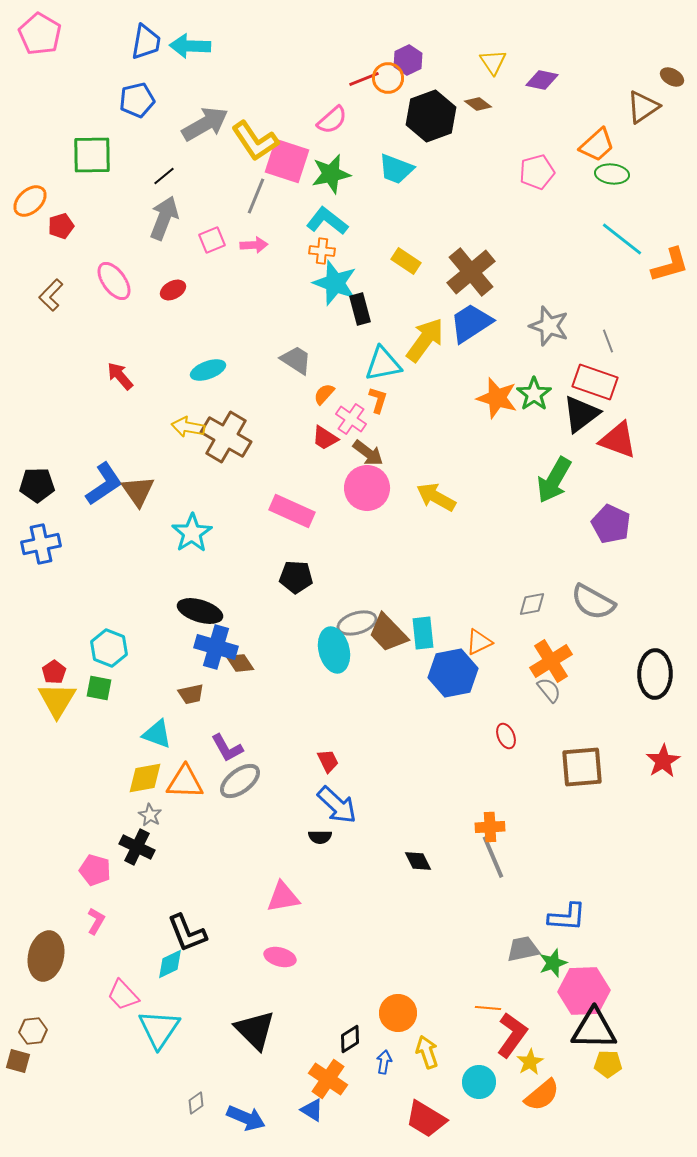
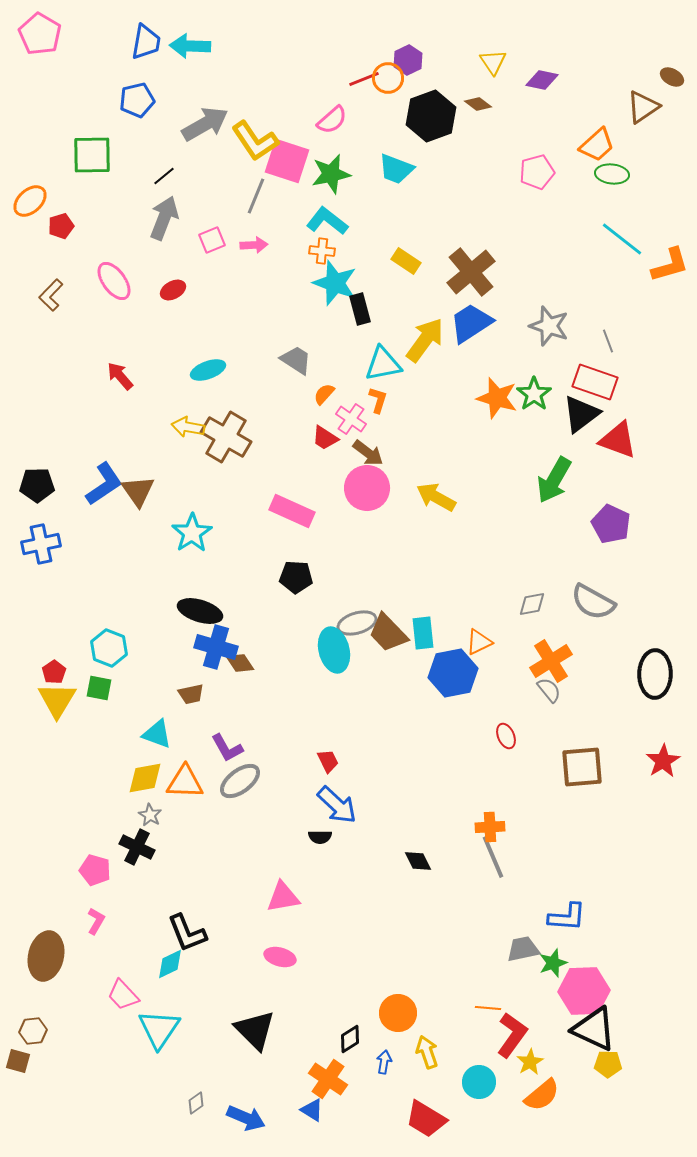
black triangle at (594, 1029): rotated 24 degrees clockwise
